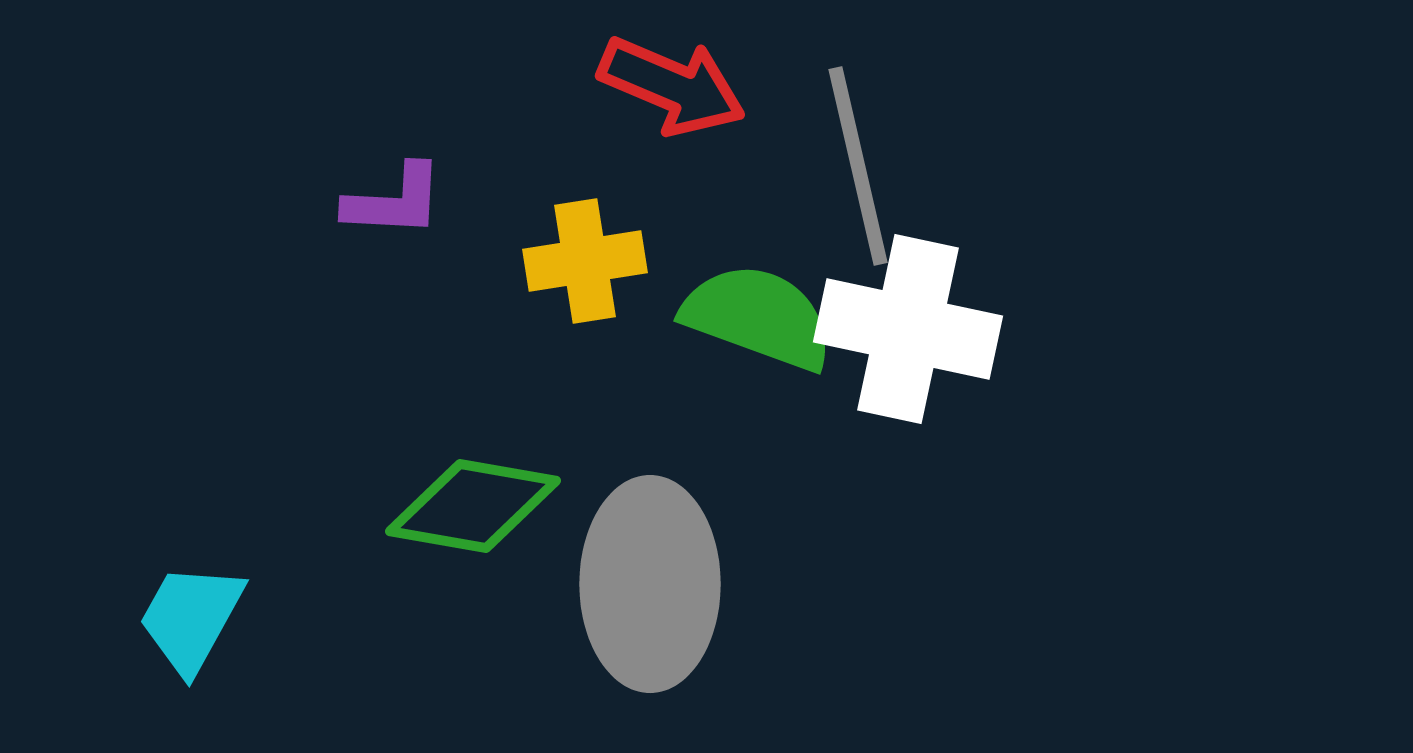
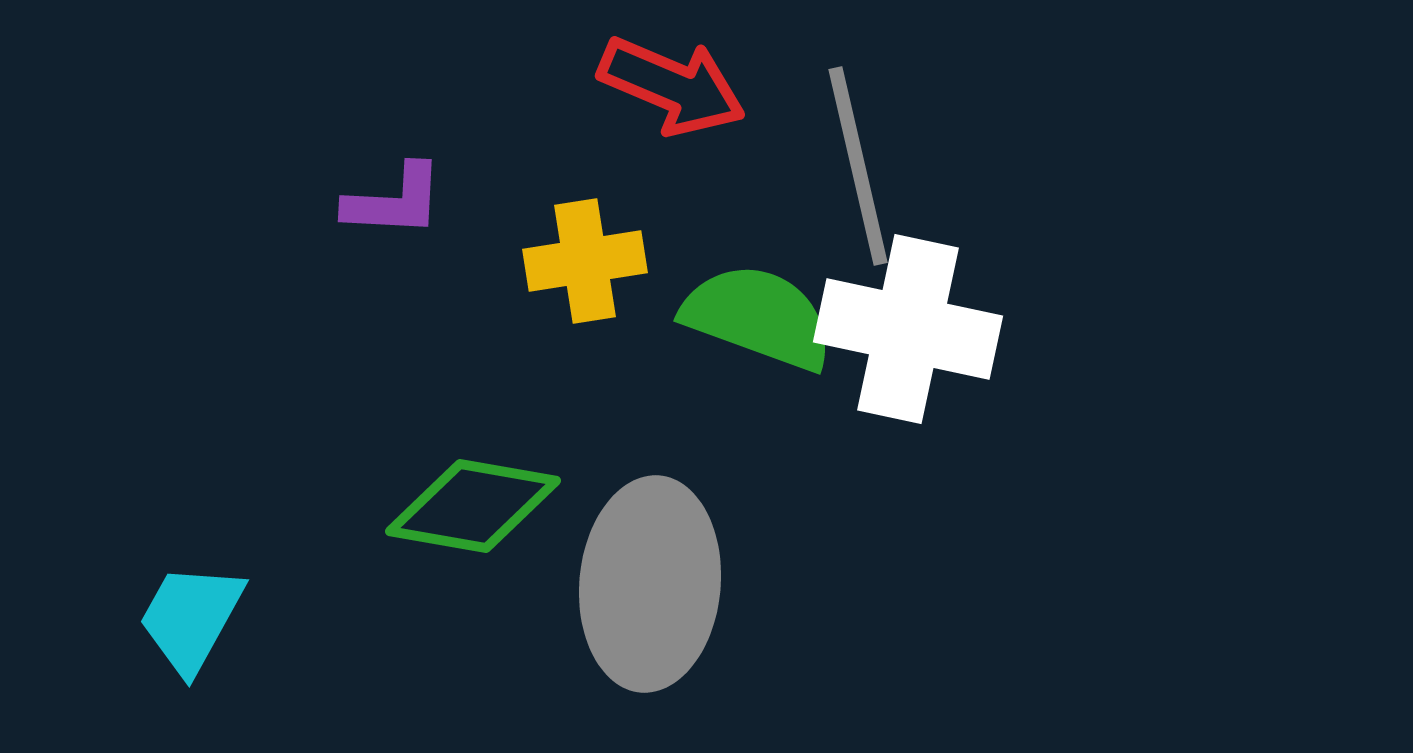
gray ellipse: rotated 5 degrees clockwise
